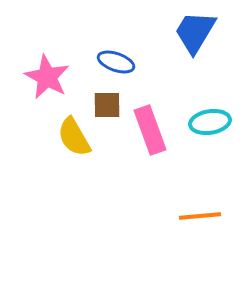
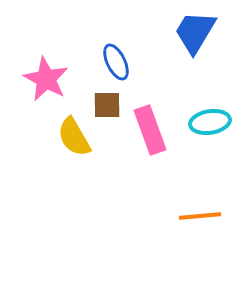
blue ellipse: rotated 45 degrees clockwise
pink star: moved 1 px left, 2 px down
